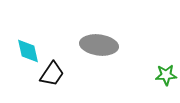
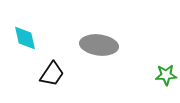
cyan diamond: moved 3 px left, 13 px up
